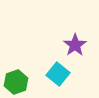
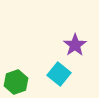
cyan square: moved 1 px right
